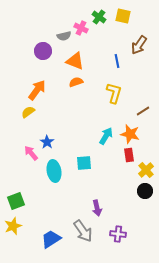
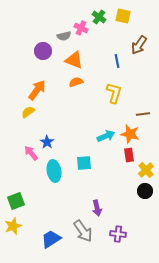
orange triangle: moved 1 px left, 1 px up
brown line: moved 3 px down; rotated 24 degrees clockwise
cyan arrow: rotated 36 degrees clockwise
